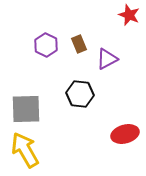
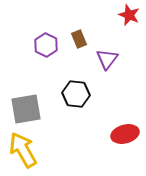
brown rectangle: moved 5 px up
purple triangle: rotated 25 degrees counterclockwise
black hexagon: moved 4 px left
gray square: rotated 8 degrees counterclockwise
yellow arrow: moved 2 px left
